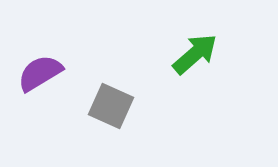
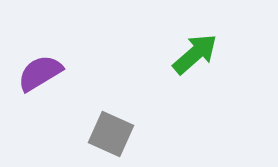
gray square: moved 28 px down
